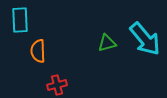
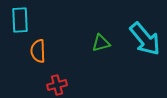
green triangle: moved 6 px left
